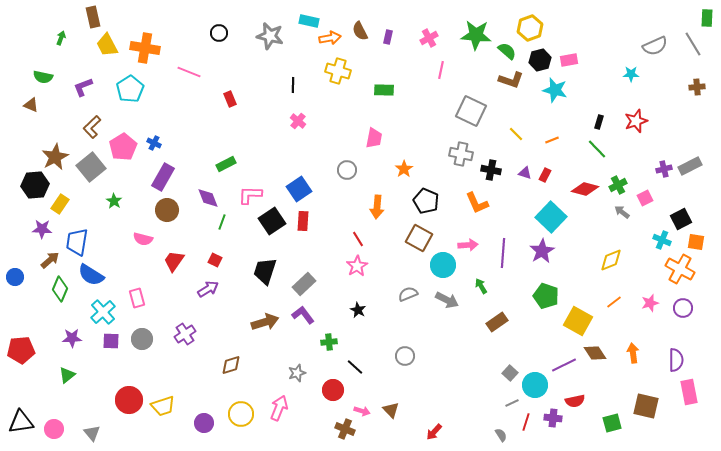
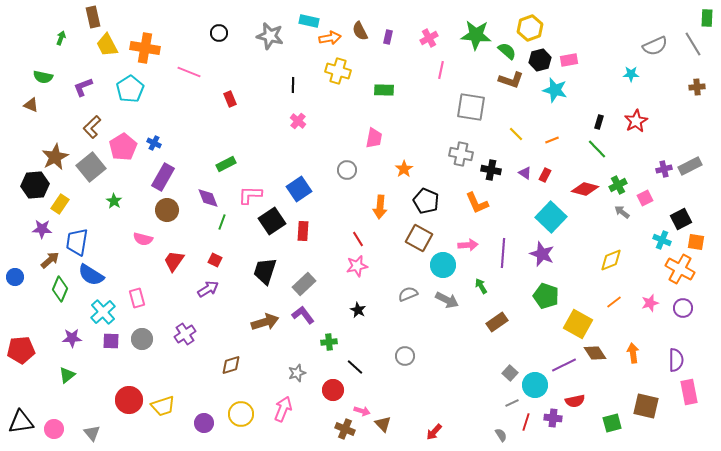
gray square at (471, 111): moved 4 px up; rotated 16 degrees counterclockwise
red star at (636, 121): rotated 10 degrees counterclockwise
purple triangle at (525, 173): rotated 16 degrees clockwise
orange arrow at (377, 207): moved 3 px right
red rectangle at (303, 221): moved 10 px down
purple star at (542, 251): moved 3 px down; rotated 20 degrees counterclockwise
pink star at (357, 266): rotated 20 degrees clockwise
yellow square at (578, 321): moved 3 px down
pink arrow at (279, 408): moved 4 px right, 1 px down
brown triangle at (391, 410): moved 8 px left, 14 px down
